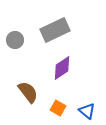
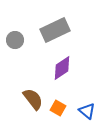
brown semicircle: moved 5 px right, 7 px down
